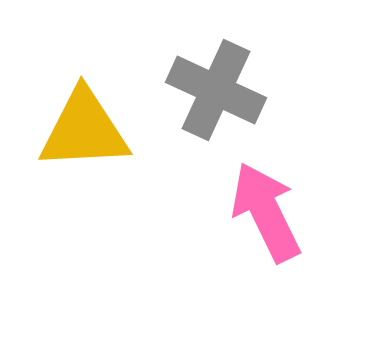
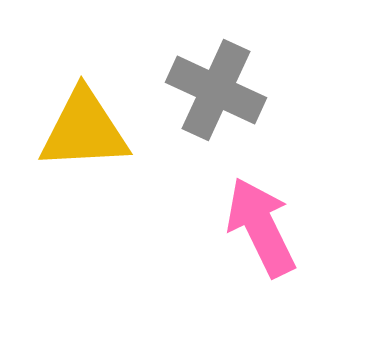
pink arrow: moved 5 px left, 15 px down
